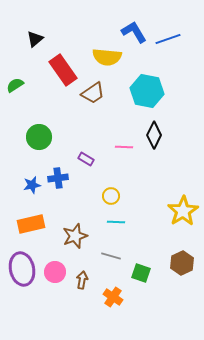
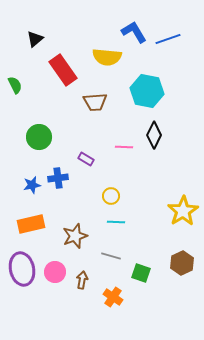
green semicircle: rotated 96 degrees clockwise
brown trapezoid: moved 2 px right, 9 px down; rotated 30 degrees clockwise
